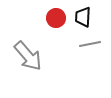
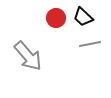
black trapezoid: rotated 50 degrees counterclockwise
